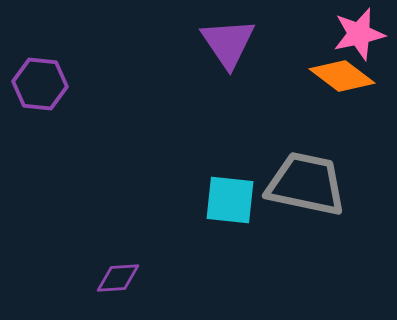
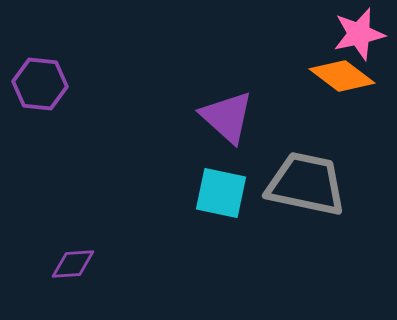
purple triangle: moved 1 px left, 74 px down; rotated 14 degrees counterclockwise
cyan square: moved 9 px left, 7 px up; rotated 6 degrees clockwise
purple diamond: moved 45 px left, 14 px up
